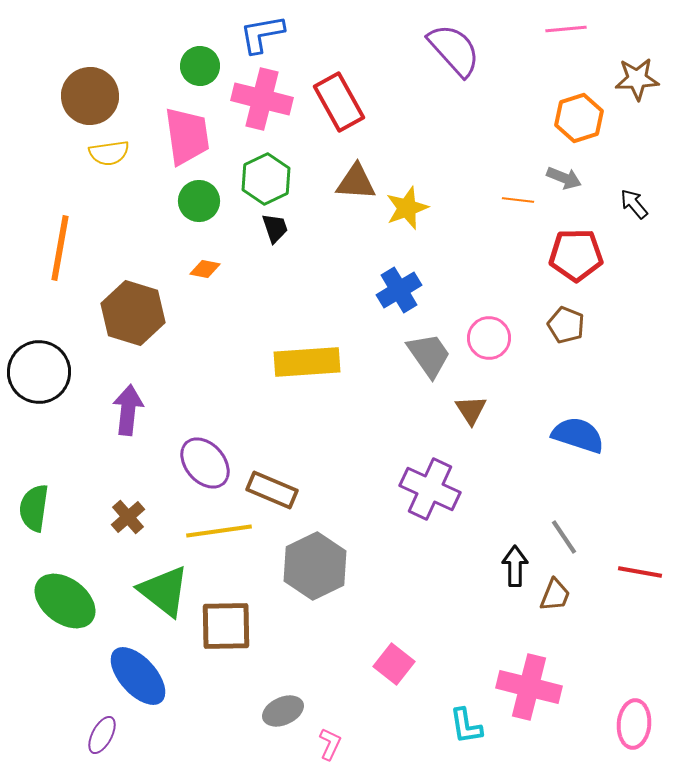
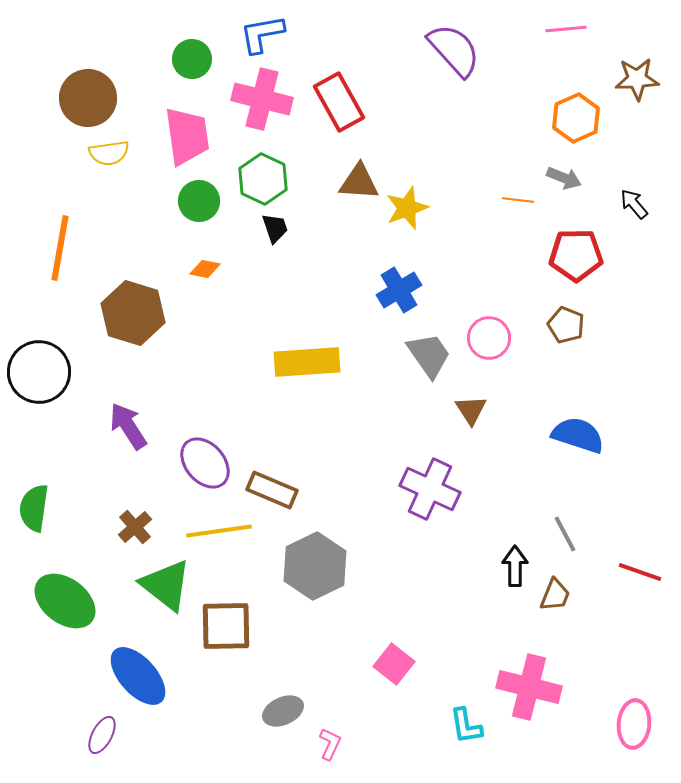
green circle at (200, 66): moved 8 px left, 7 px up
brown circle at (90, 96): moved 2 px left, 2 px down
orange hexagon at (579, 118): moved 3 px left; rotated 6 degrees counterclockwise
green hexagon at (266, 179): moved 3 px left; rotated 9 degrees counterclockwise
brown triangle at (356, 182): moved 3 px right
purple arrow at (128, 410): moved 16 px down; rotated 39 degrees counterclockwise
brown cross at (128, 517): moved 7 px right, 10 px down
gray line at (564, 537): moved 1 px right, 3 px up; rotated 6 degrees clockwise
red line at (640, 572): rotated 9 degrees clockwise
green triangle at (164, 591): moved 2 px right, 6 px up
